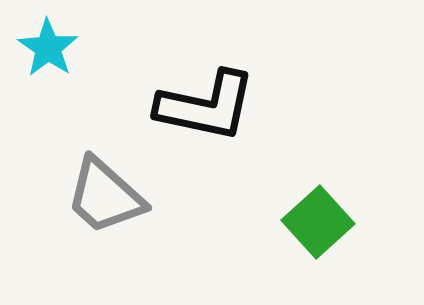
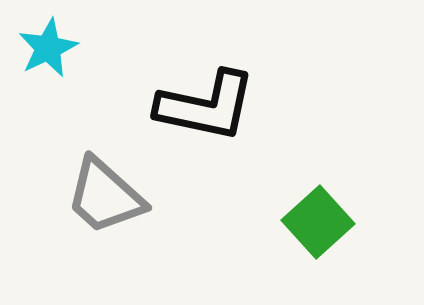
cyan star: rotated 12 degrees clockwise
